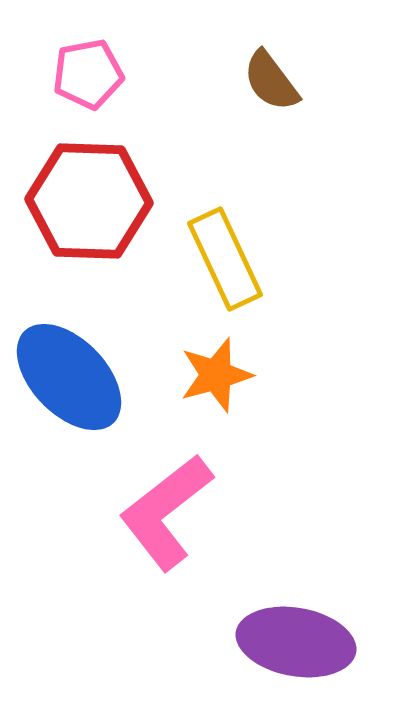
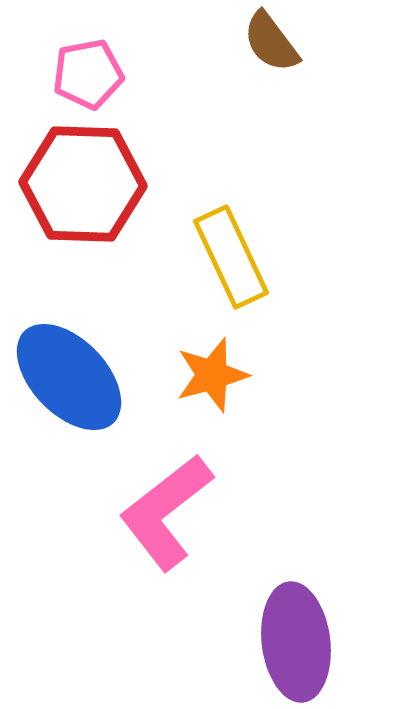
brown semicircle: moved 39 px up
red hexagon: moved 6 px left, 17 px up
yellow rectangle: moved 6 px right, 2 px up
orange star: moved 4 px left
purple ellipse: rotated 73 degrees clockwise
